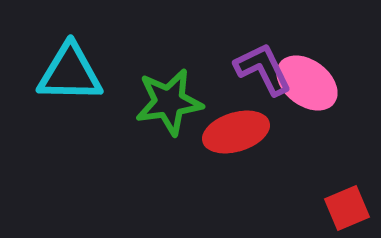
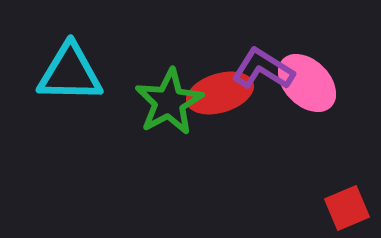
purple L-shape: rotated 32 degrees counterclockwise
pink ellipse: rotated 8 degrees clockwise
green star: rotated 20 degrees counterclockwise
red ellipse: moved 16 px left, 39 px up
